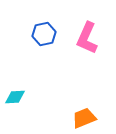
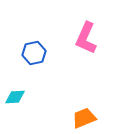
blue hexagon: moved 10 px left, 19 px down
pink L-shape: moved 1 px left
